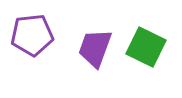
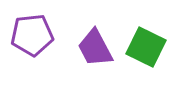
purple trapezoid: rotated 48 degrees counterclockwise
